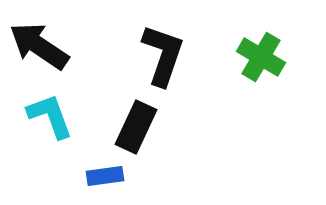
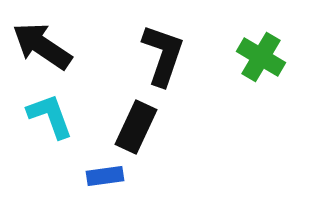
black arrow: moved 3 px right
